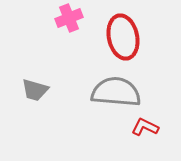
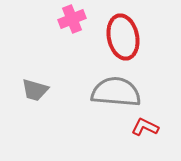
pink cross: moved 3 px right, 1 px down
